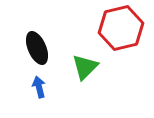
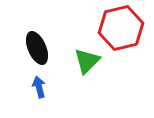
green triangle: moved 2 px right, 6 px up
